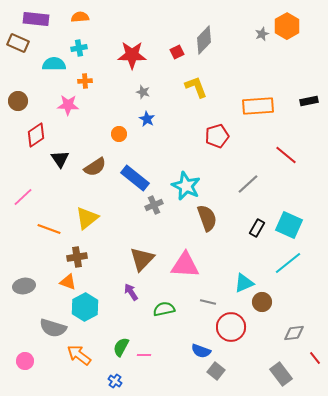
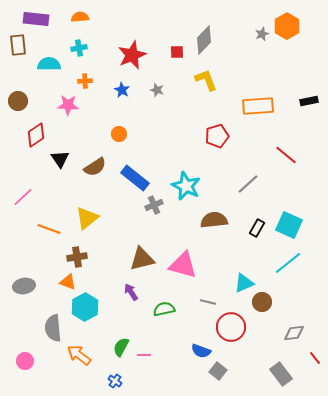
brown rectangle at (18, 43): moved 2 px down; rotated 60 degrees clockwise
red square at (177, 52): rotated 24 degrees clockwise
red star at (132, 55): rotated 24 degrees counterclockwise
cyan semicircle at (54, 64): moved 5 px left
yellow L-shape at (196, 87): moved 10 px right, 7 px up
gray star at (143, 92): moved 14 px right, 2 px up
blue star at (147, 119): moved 25 px left, 29 px up
brown semicircle at (207, 218): moved 7 px right, 2 px down; rotated 76 degrees counterclockwise
brown triangle at (142, 259): rotated 32 degrees clockwise
pink triangle at (185, 265): moved 2 px left; rotated 12 degrees clockwise
gray semicircle at (53, 328): rotated 68 degrees clockwise
gray square at (216, 371): moved 2 px right
